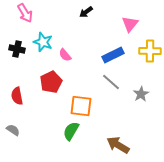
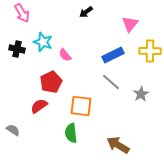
pink arrow: moved 3 px left
red semicircle: moved 22 px right, 10 px down; rotated 66 degrees clockwise
green semicircle: moved 2 px down; rotated 36 degrees counterclockwise
